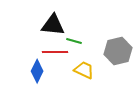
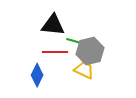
gray hexagon: moved 28 px left
blue diamond: moved 4 px down
